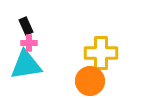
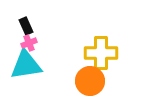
pink cross: rotated 21 degrees counterclockwise
